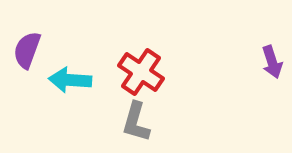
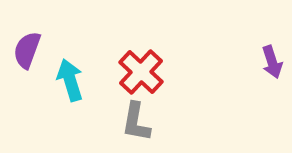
red cross: rotated 9 degrees clockwise
cyan arrow: rotated 69 degrees clockwise
gray L-shape: rotated 6 degrees counterclockwise
